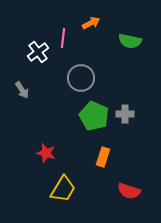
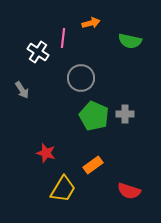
orange arrow: rotated 12 degrees clockwise
white cross: rotated 20 degrees counterclockwise
orange rectangle: moved 10 px left, 8 px down; rotated 36 degrees clockwise
